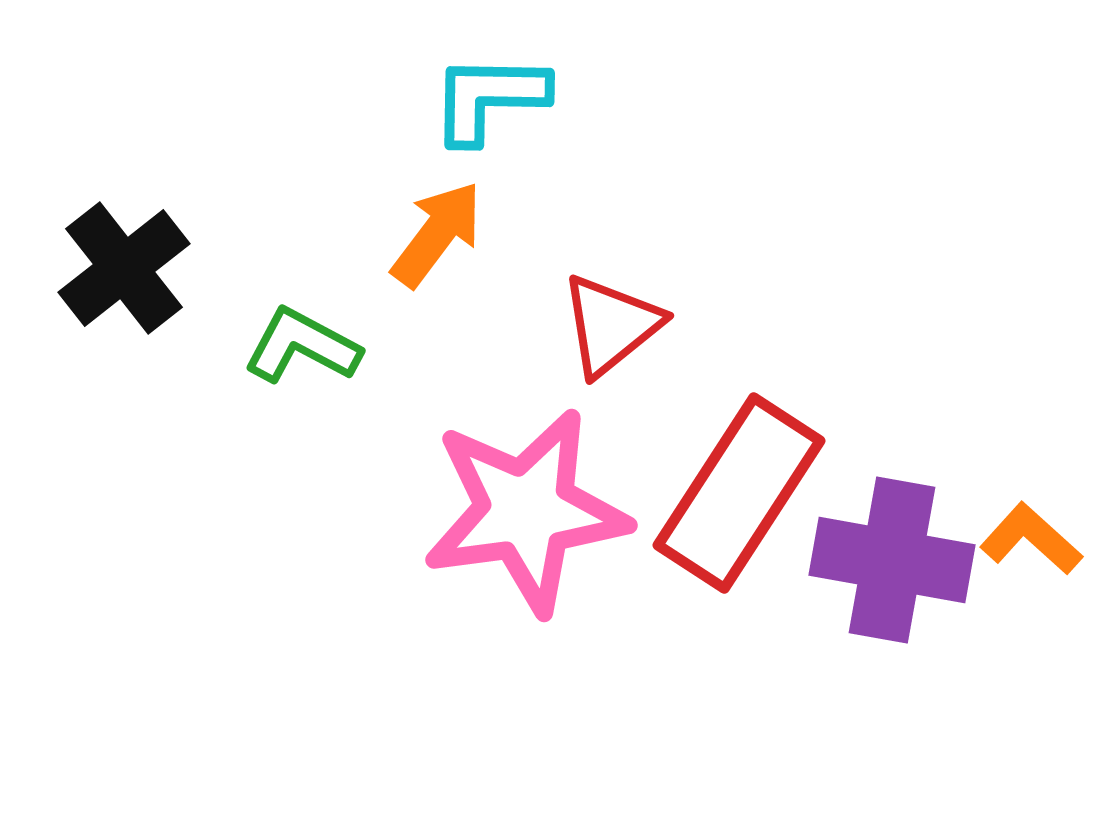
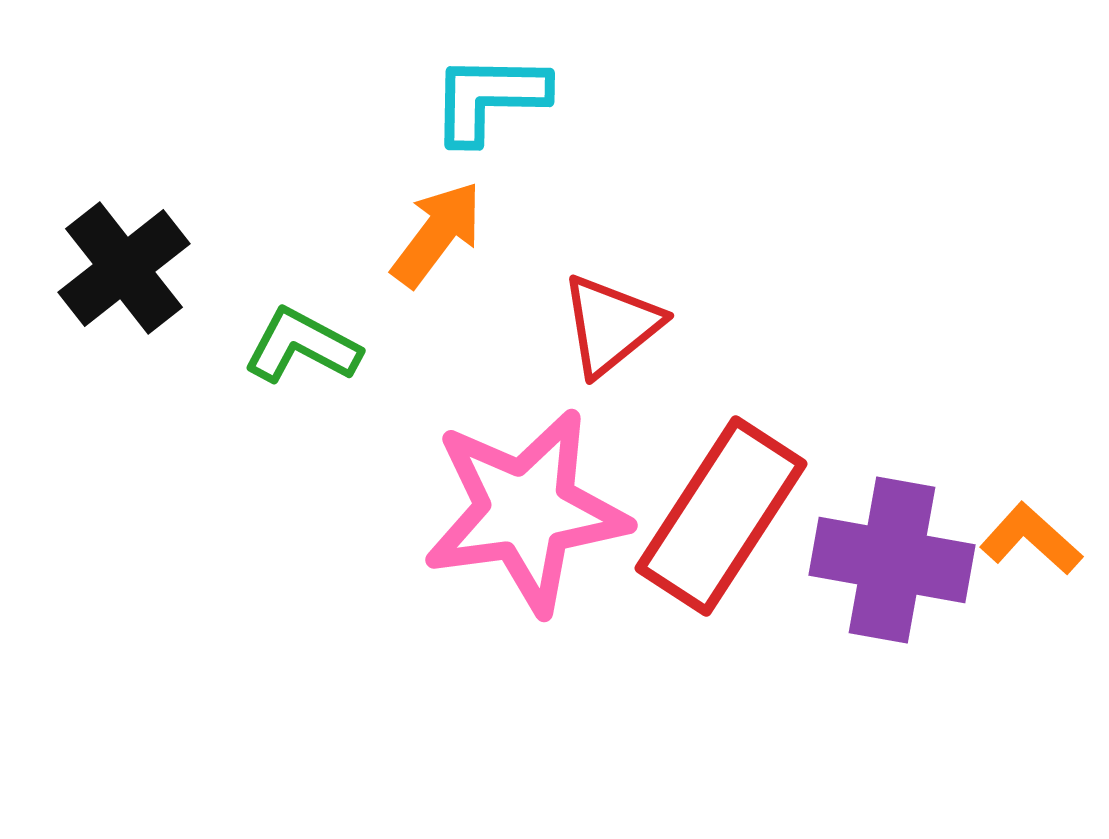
red rectangle: moved 18 px left, 23 px down
